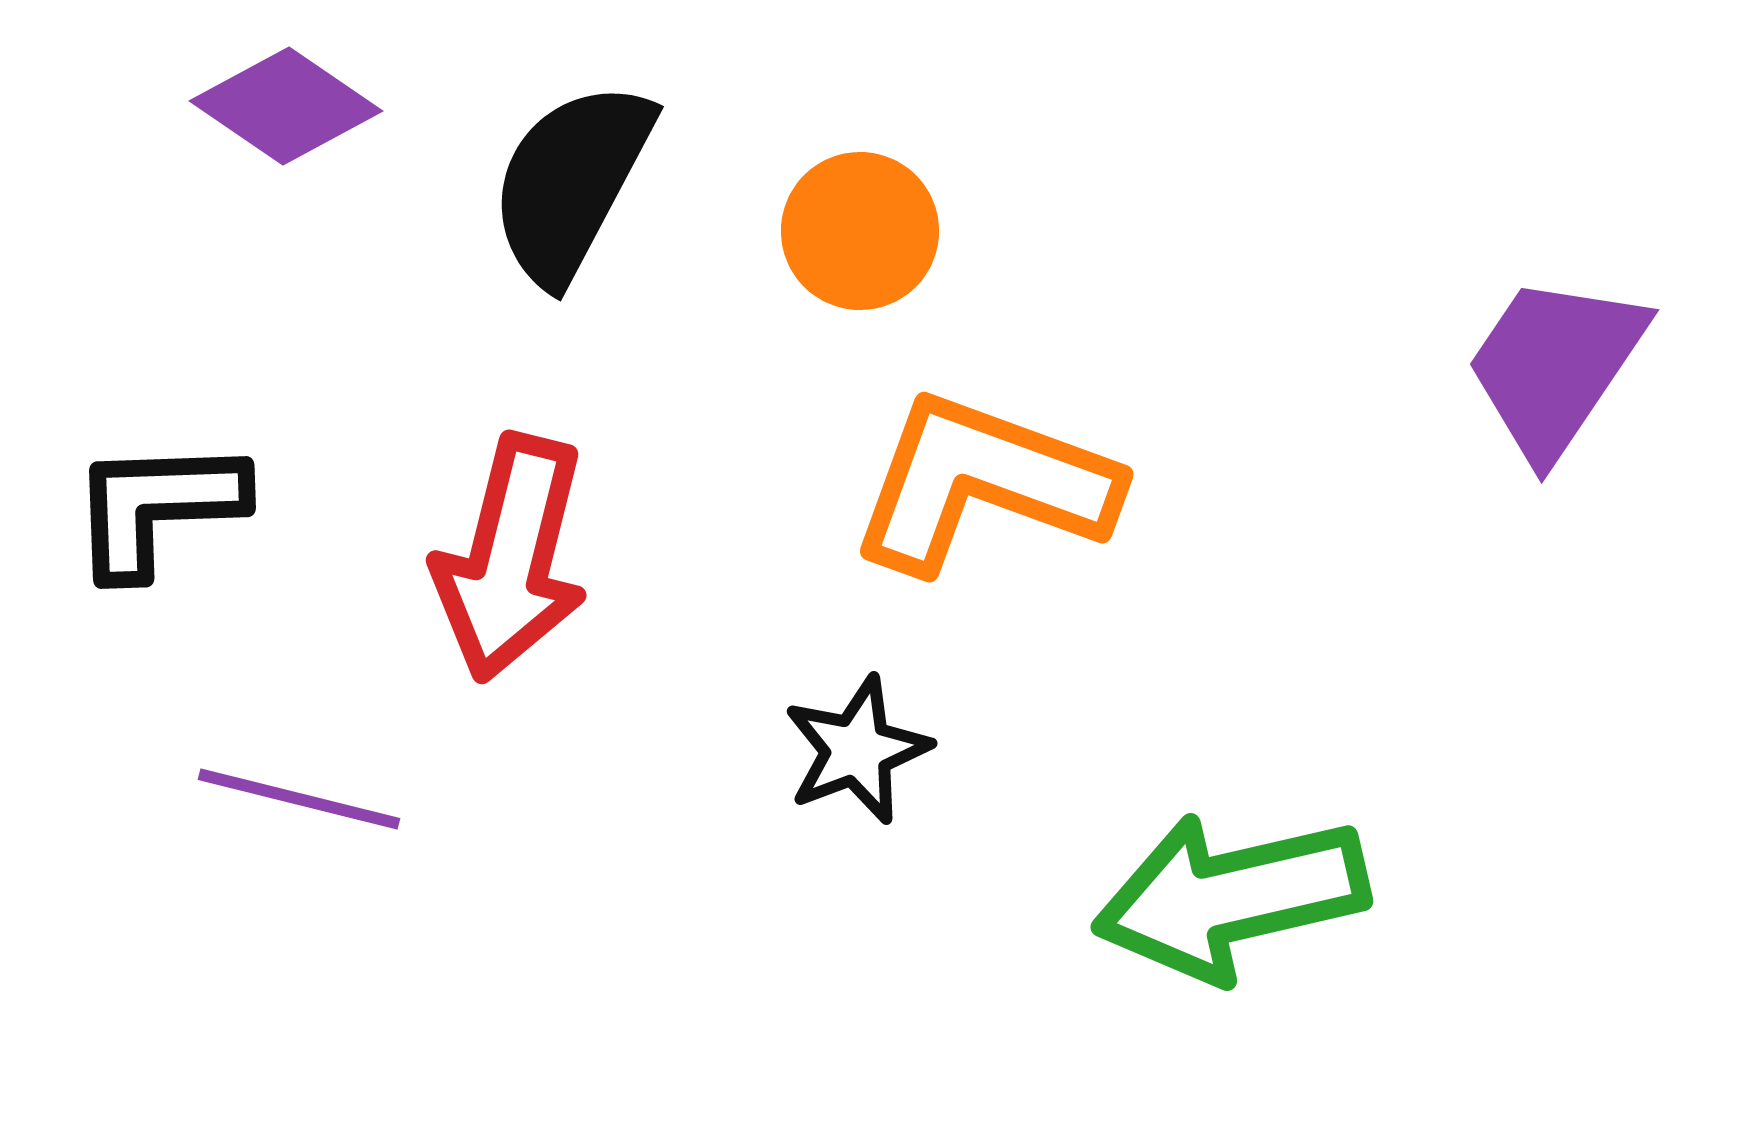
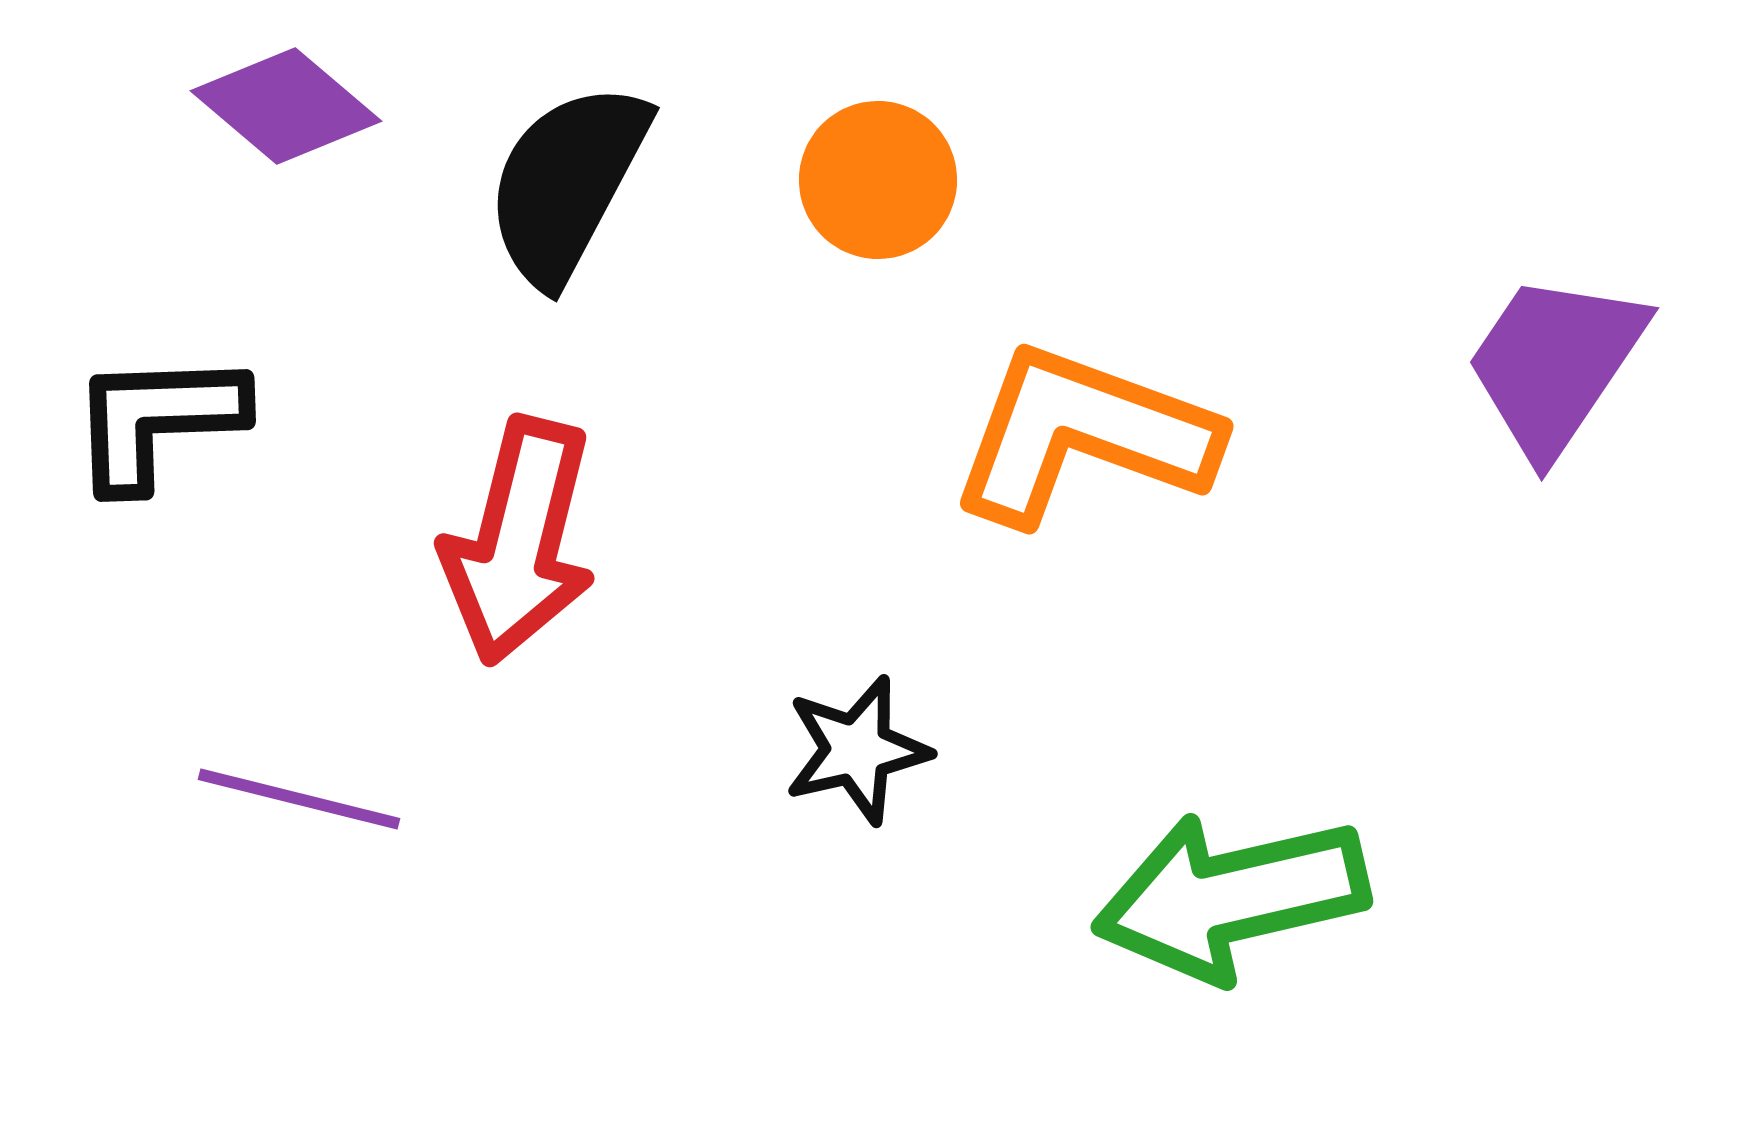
purple diamond: rotated 6 degrees clockwise
black semicircle: moved 4 px left, 1 px down
orange circle: moved 18 px right, 51 px up
purple trapezoid: moved 2 px up
orange L-shape: moved 100 px right, 48 px up
black L-shape: moved 87 px up
red arrow: moved 8 px right, 17 px up
black star: rotated 8 degrees clockwise
